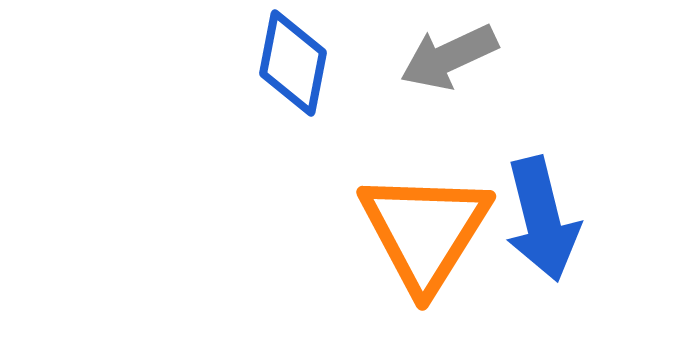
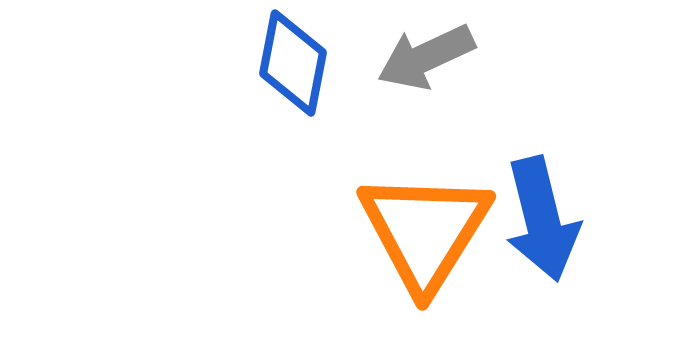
gray arrow: moved 23 px left
